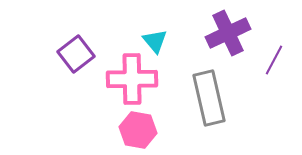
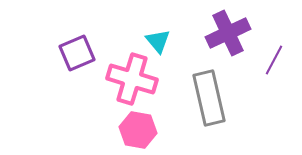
cyan triangle: moved 3 px right
purple square: moved 1 px right, 1 px up; rotated 15 degrees clockwise
pink cross: rotated 18 degrees clockwise
